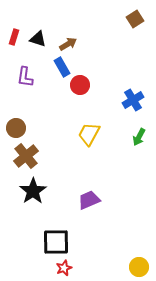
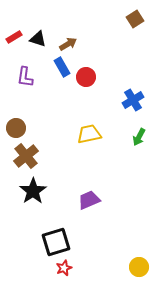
red rectangle: rotated 42 degrees clockwise
red circle: moved 6 px right, 8 px up
yellow trapezoid: rotated 50 degrees clockwise
black square: rotated 16 degrees counterclockwise
